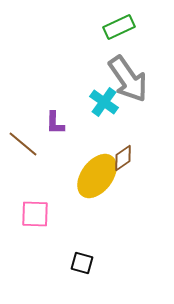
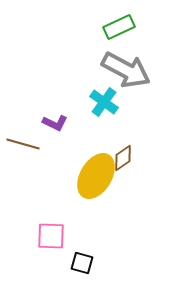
gray arrow: moved 2 px left, 9 px up; rotated 27 degrees counterclockwise
purple L-shape: rotated 65 degrees counterclockwise
brown line: rotated 24 degrees counterclockwise
yellow ellipse: moved 1 px left; rotated 6 degrees counterclockwise
pink square: moved 16 px right, 22 px down
